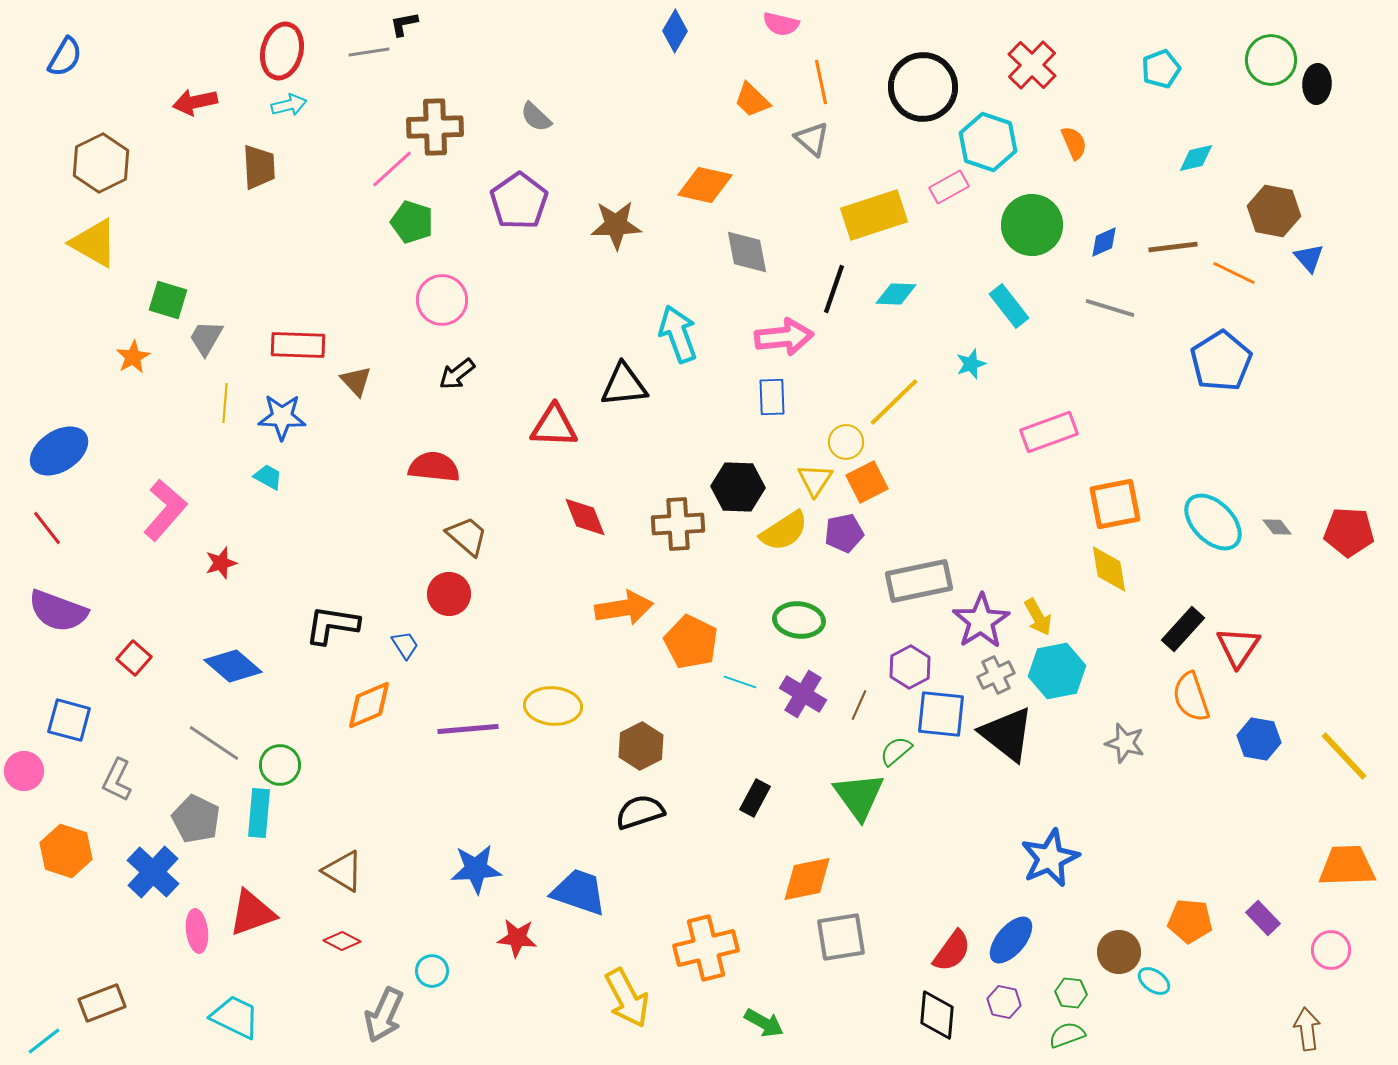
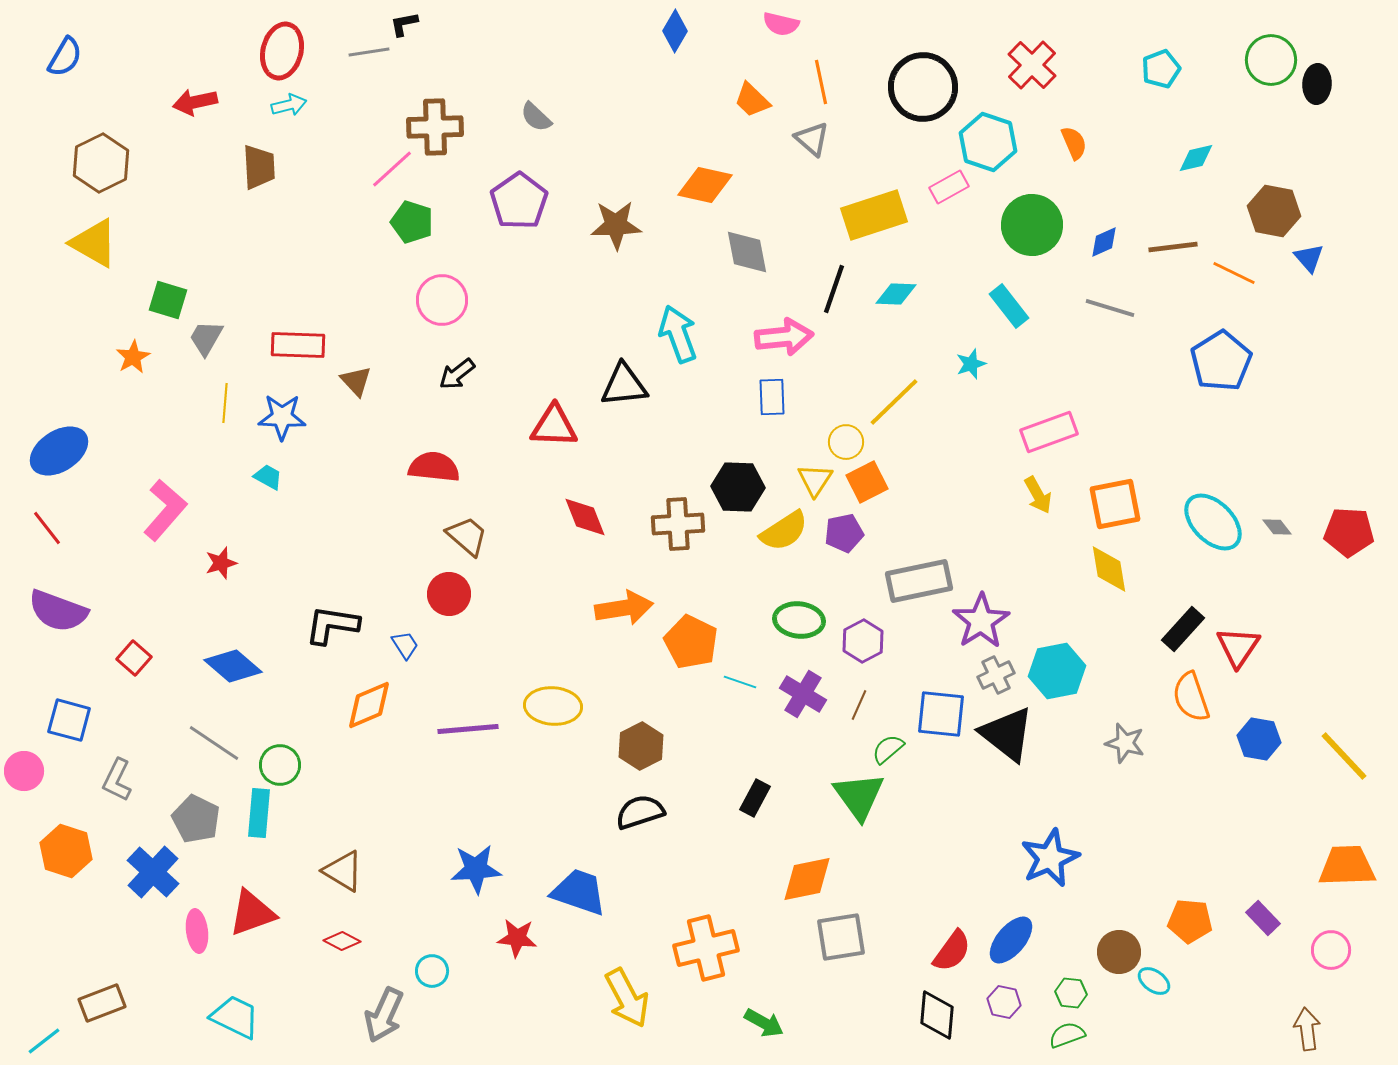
yellow arrow at (1038, 617): moved 122 px up
purple hexagon at (910, 667): moved 47 px left, 26 px up
green semicircle at (896, 751): moved 8 px left, 2 px up
